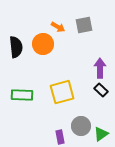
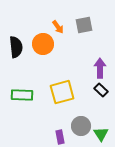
orange arrow: rotated 24 degrees clockwise
green triangle: rotated 28 degrees counterclockwise
